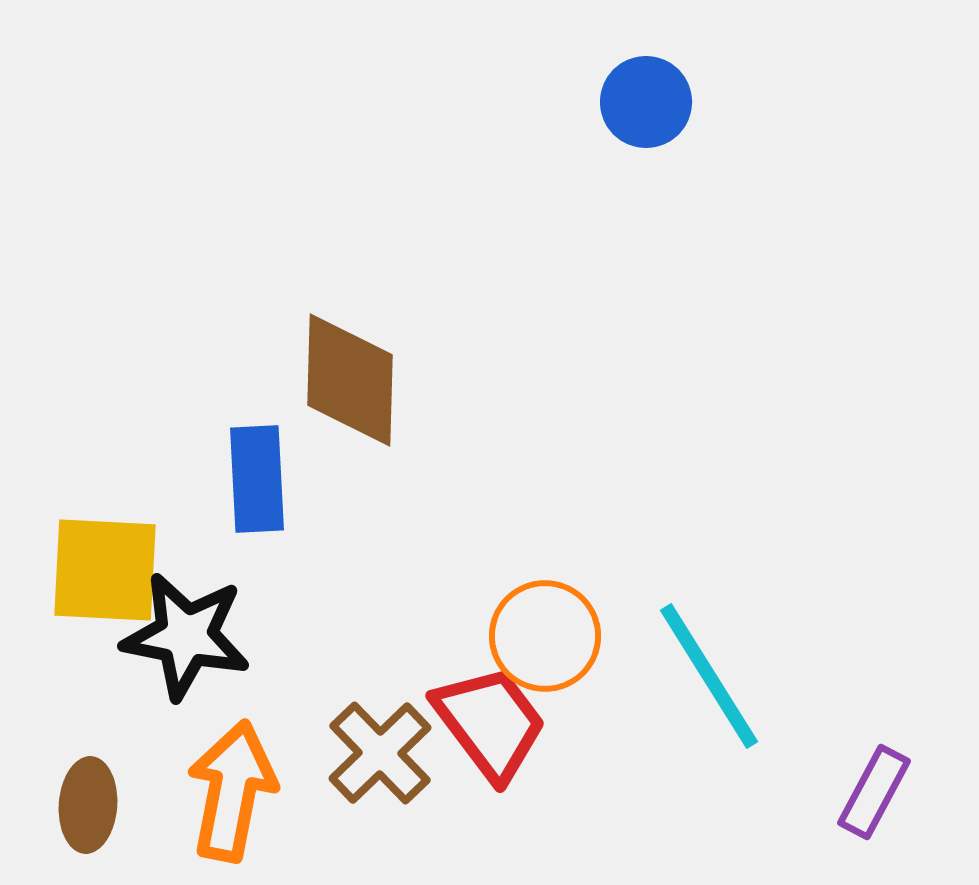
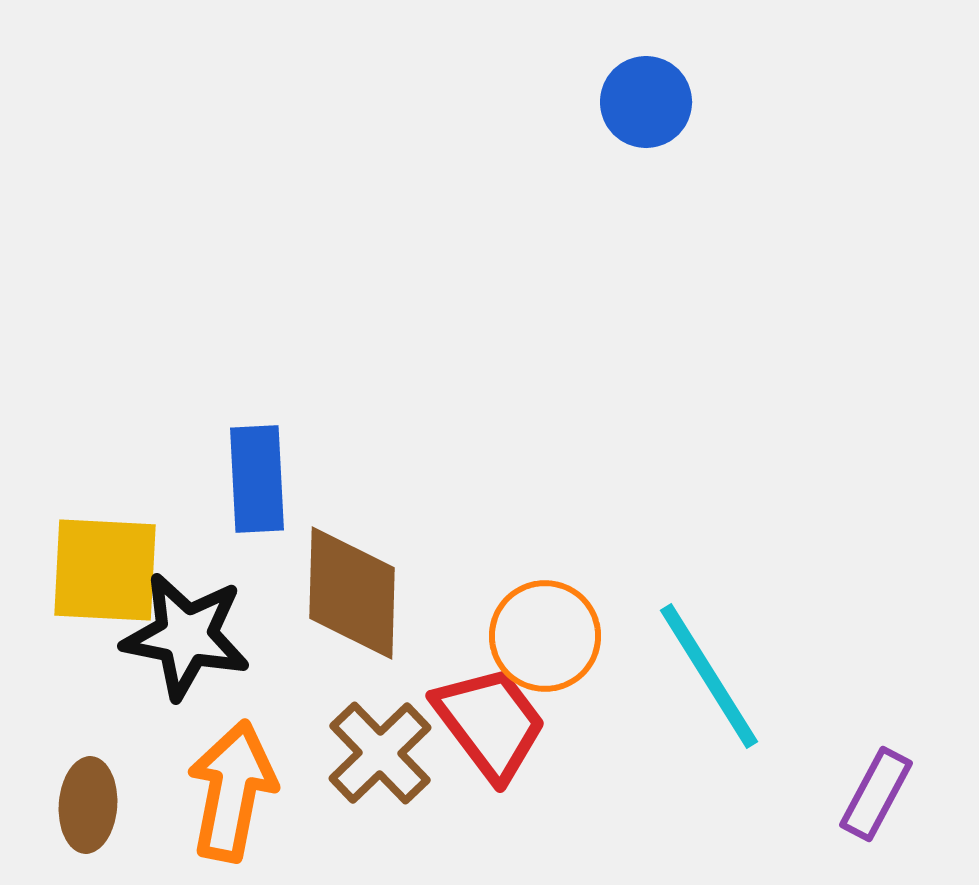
brown diamond: moved 2 px right, 213 px down
purple rectangle: moved 2 px right, 2 px down
